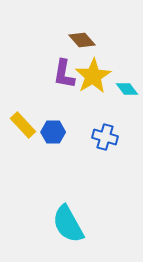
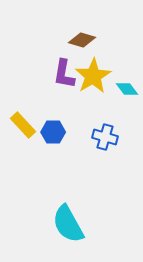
brown diamond: rotated 32 degrees counterclockwise
